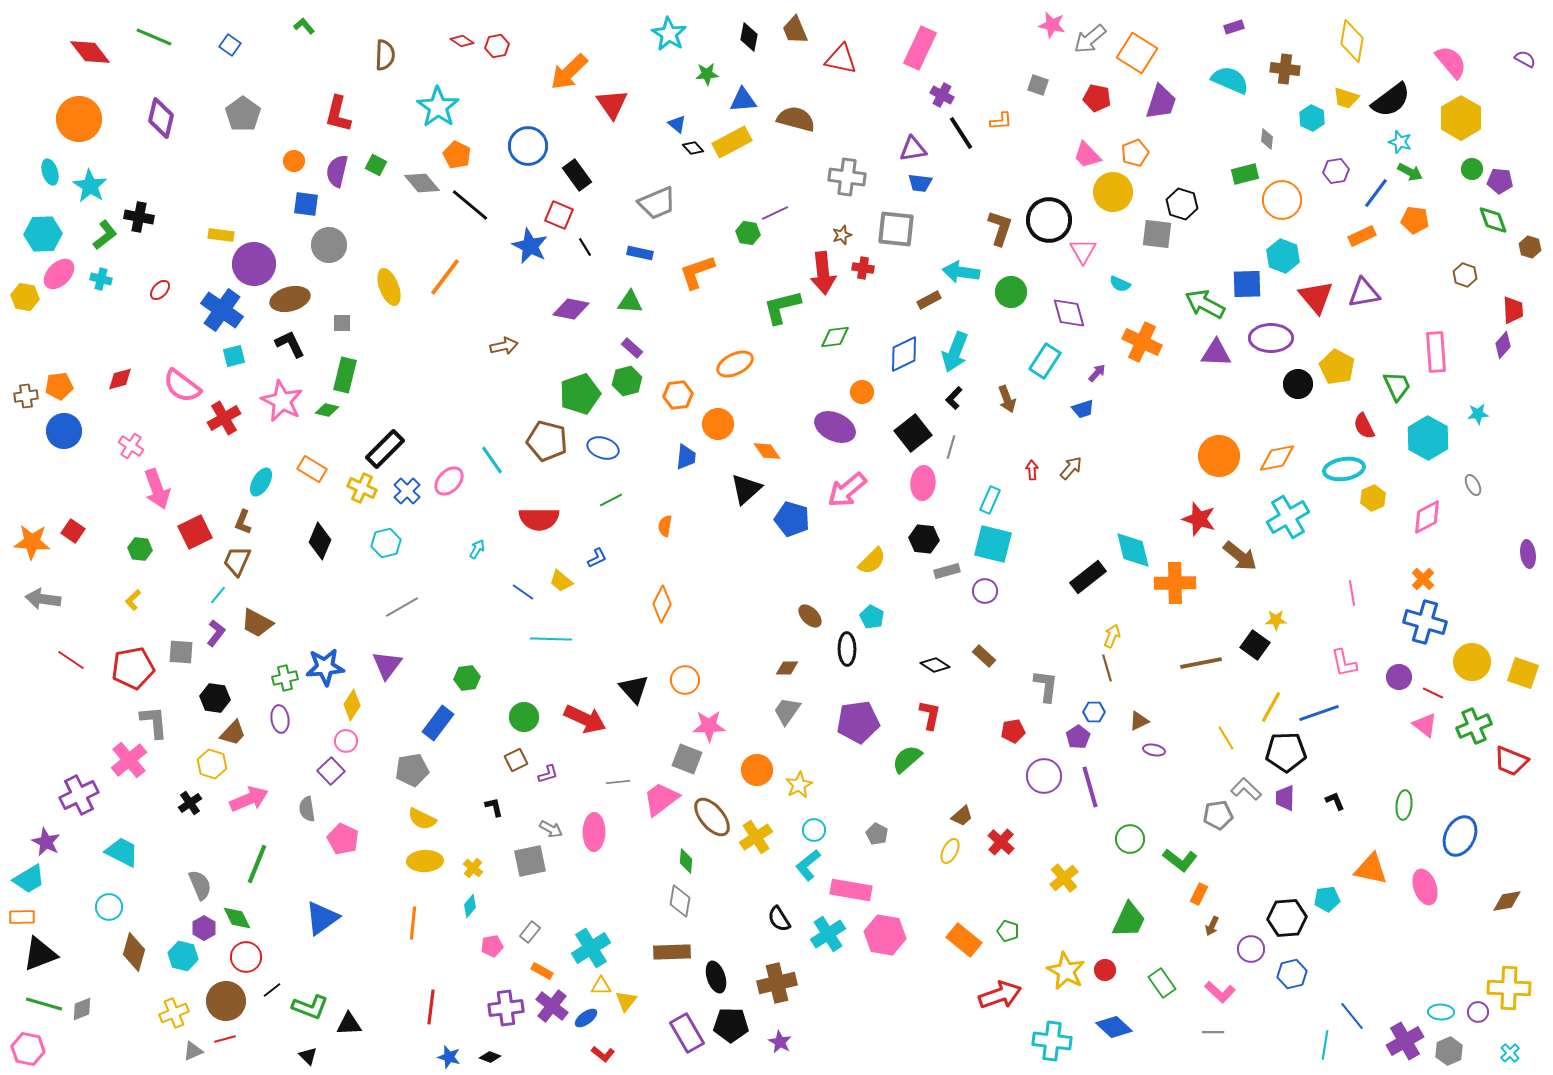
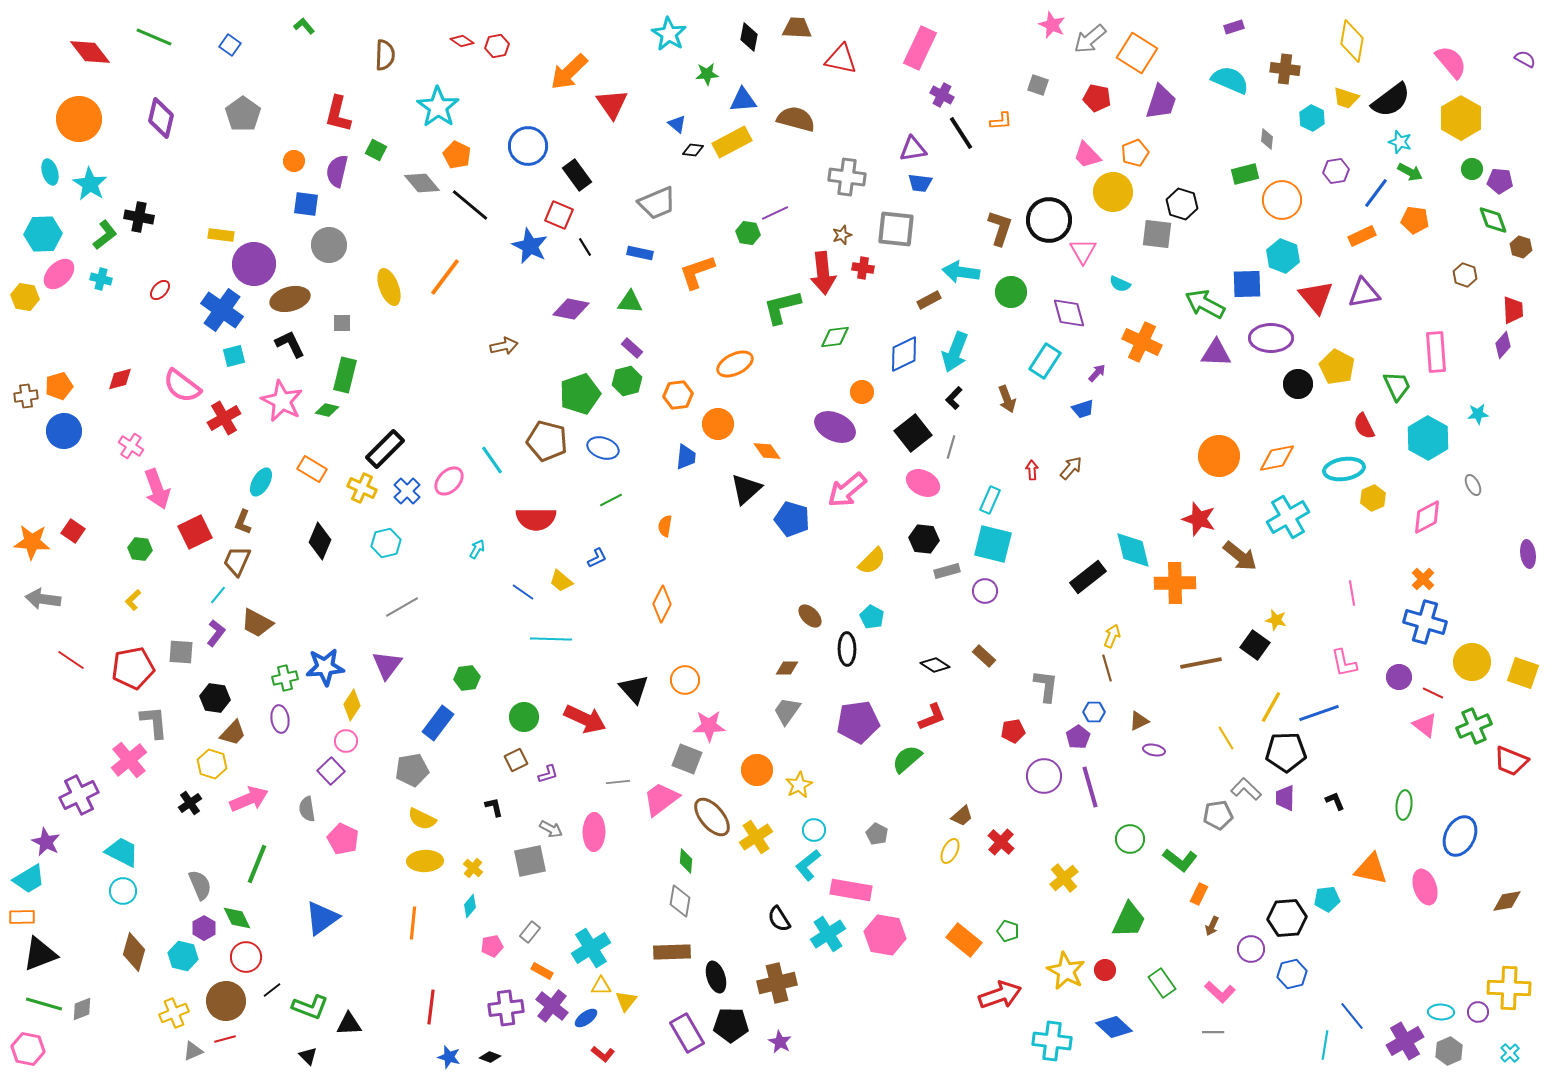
pink star at (1052, 25): rotated 12 degrees clockwise
brown trapezoid at (795, 30): moved 2 px right, 2 px up; rotated 116 degrees clockwise
black diamond at (693, 148): moved 2 px down; rotated 40 degrees counterclockwise
green square at (376, 165): moved 15 px up
cyan star at (90, 186): moved 2 px up
brown hexagon at (1530, 247): moved 9 px left
orange pentagon at (59, 386): rotated 8 degrees counterclockwise
pink ellipse at (923, 483): rotated 68 degrees counterclockwise
red semicircle at (539, 519): moved 3 px left
yellow star at (1276, 620): rotated 15 degrees clockwise
red L-shape at (930, 715): moved 2 px right, 2 px down; rotated 56 degrees clockwise
cyan circle at (109, 907): moved 14 px right, 16 px up
